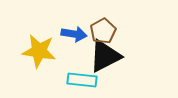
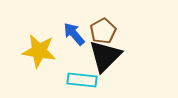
blue arrow: rotated 140 degrees counterclockwise
black triangle: rotated 18 degrees counterclockwise
